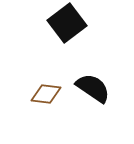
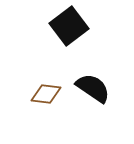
black square: moved 2 px right, 3 px down
